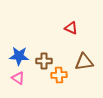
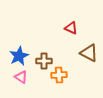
blue star: rotated 30 degrees counterclockwise
brown triangle: moved 5 px right, 9 px up; rotated 36 degrees clockwise
pink triangle: moved 3 px right, 1 px up
